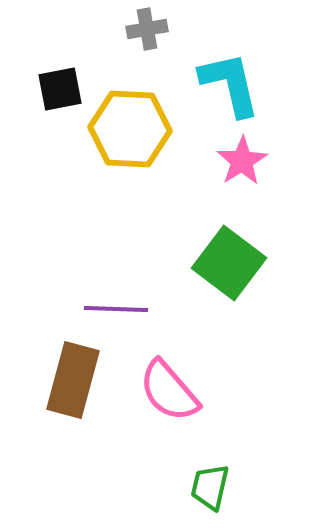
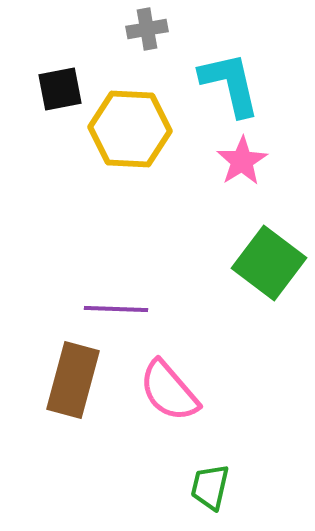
green square: moved 40 px right
